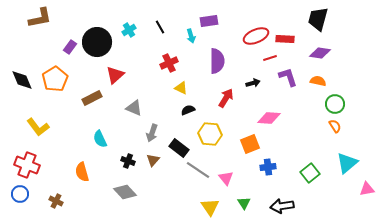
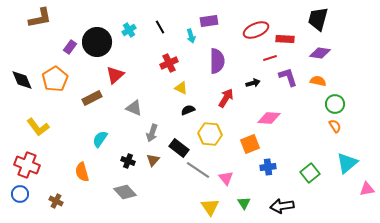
red ellipse at (256, 36): moved 6 px up
cyan semicircle at (100, 139): rotated 60 degrees clockwise
